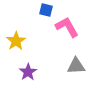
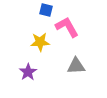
yellow star: moved 24 px right, 1 px down; rotated 30 degrees clockwise
